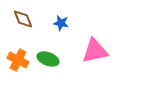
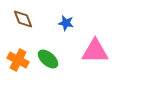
blue star: moved 5 px right
pink triangle: rotated 12 degrees clockwise
green ellipse: rotated 20 degrees clockwise
